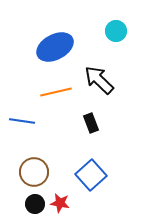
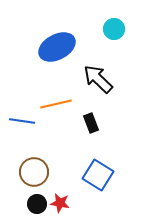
cyan circle: moved 2 px left, 2 px up
blue ellipse: moved 2 px right
black arrow: moved 1 px left, 1 px up
orange line: moved 12 px down
blue square: moved 7 px right; rotated 16 degrees counterclockwise
black circle: moved 2 px right
